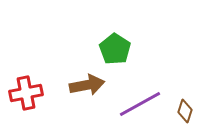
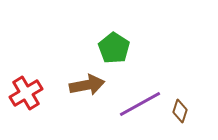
green pentagon: moved 1 px left, 1 px up
red cross: rotated 20 degrees counterclockwise
brown diamond: moved 5 px left
